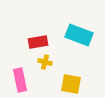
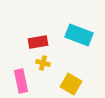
yellow cross: moved 2 px left, 1 px down
pink rectangle: moved 1 px right, 1 px down
yellow square: rotated 20 degrees clockwise
